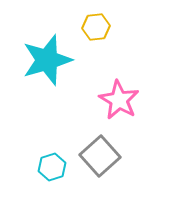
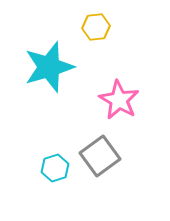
cyan star: moved 2 px right, 7 px down
gray square: rotated 6 degrees clockwise
cyan hexagon: moved 3 px right, 1 px down
